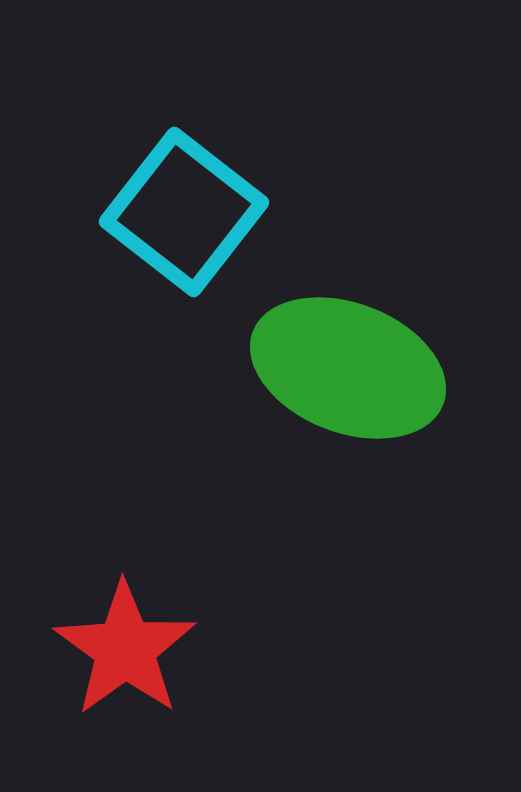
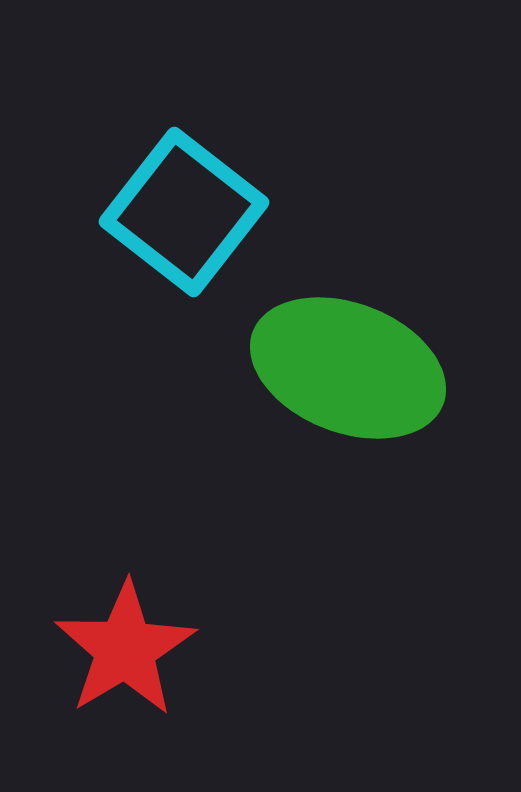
red star: rotated 5 degrees clockwise
